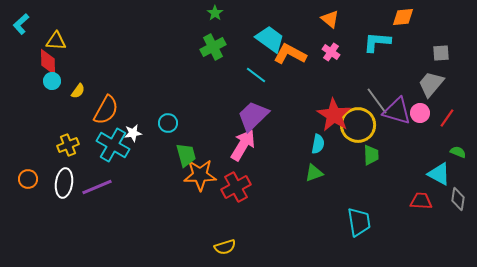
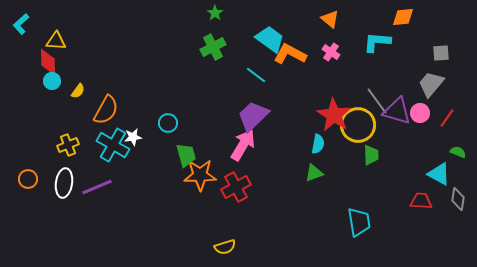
white star at (133, 133): moved 4 px down
